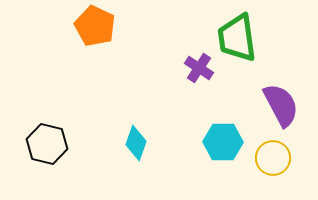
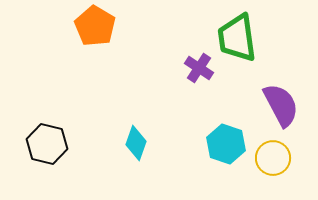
orange pentagon: rotated 6 degrees clockwise
cyan hexagon: moved 3 px right, 2 px down; rotated 18 degrees clockwise
